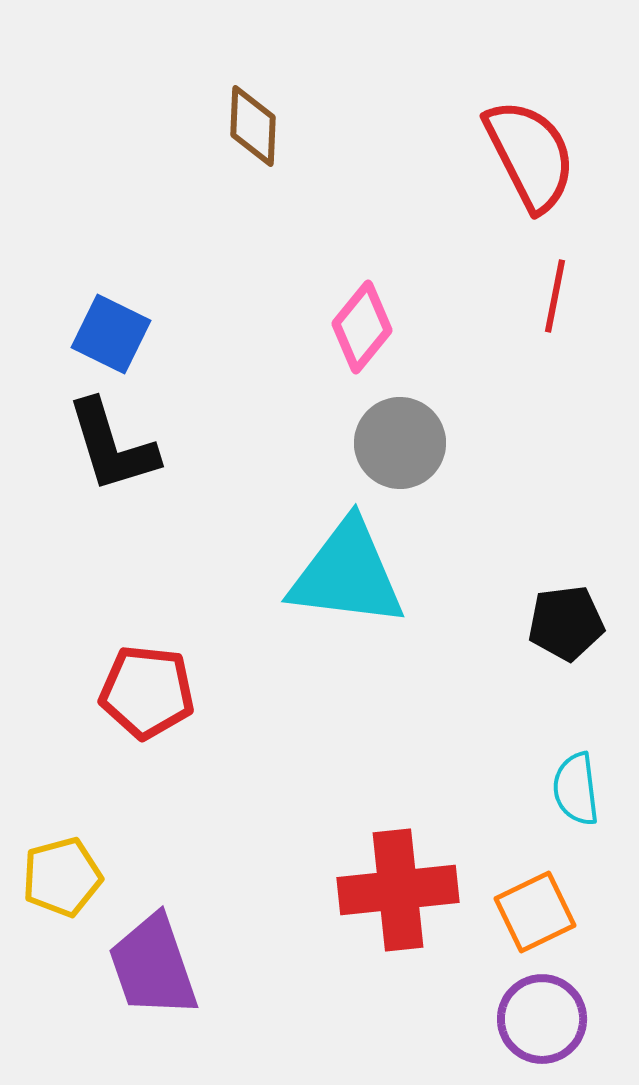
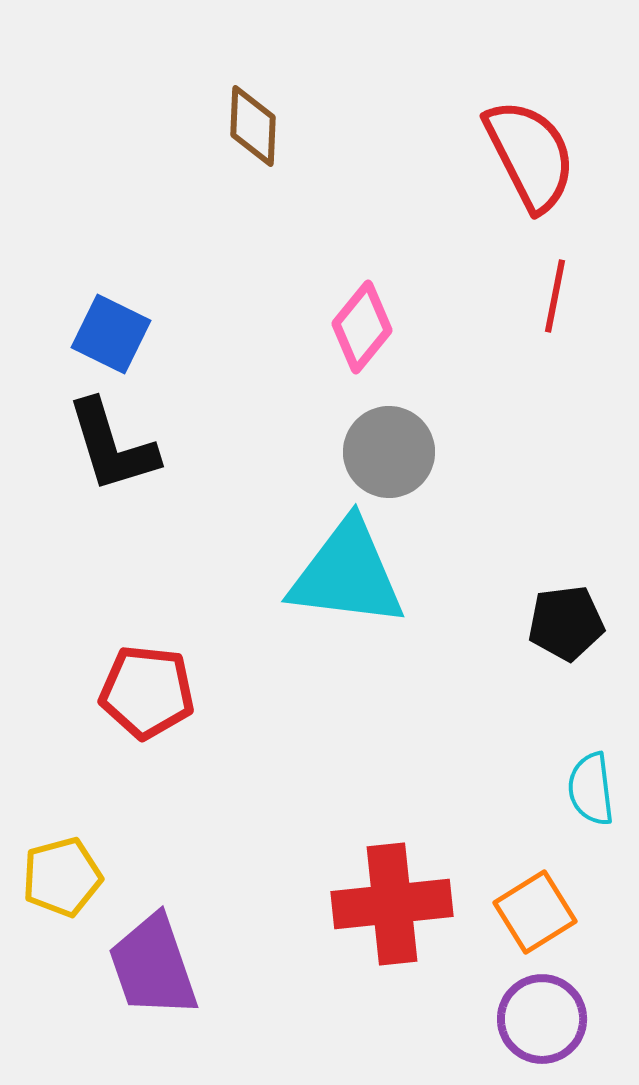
gray circle: moved 11 px left, 9 px down
cyan semicircle: moved 15 px right
red cross: moved 6 px left, 14 px down
orange square: rotated 6 degrees counterclockwise
